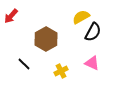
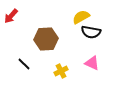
black semicircle: moved 2 px left; rotated 72 degrees clockwise
brown hexagon: rotated 25 degrees clockwise
